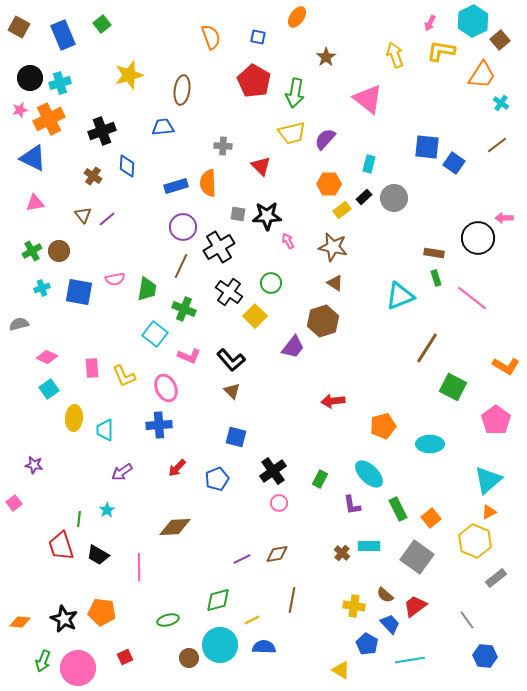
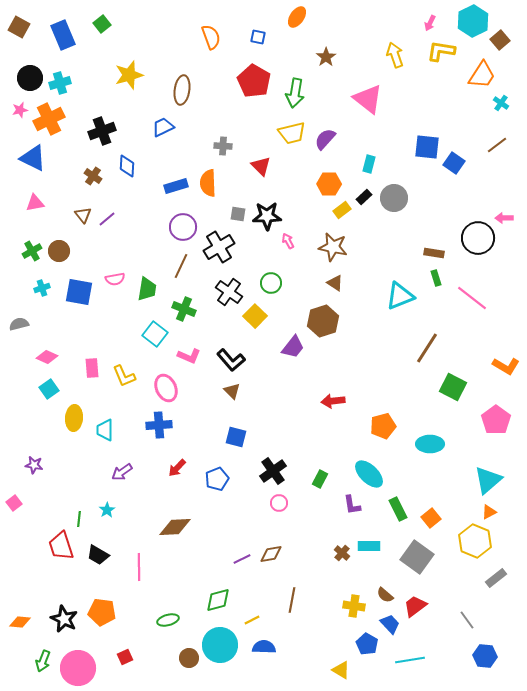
blue trapezoid at (163, 127): rotated 20 degrees counterclockwise
brown diamond at (277, 554): moved 6 px left
